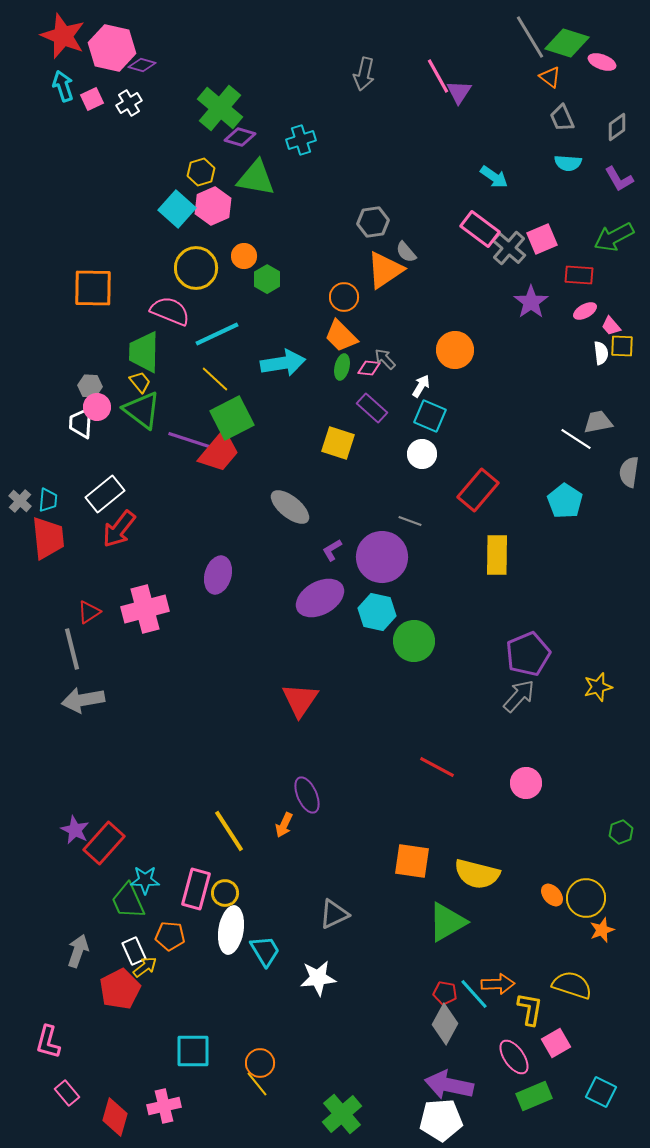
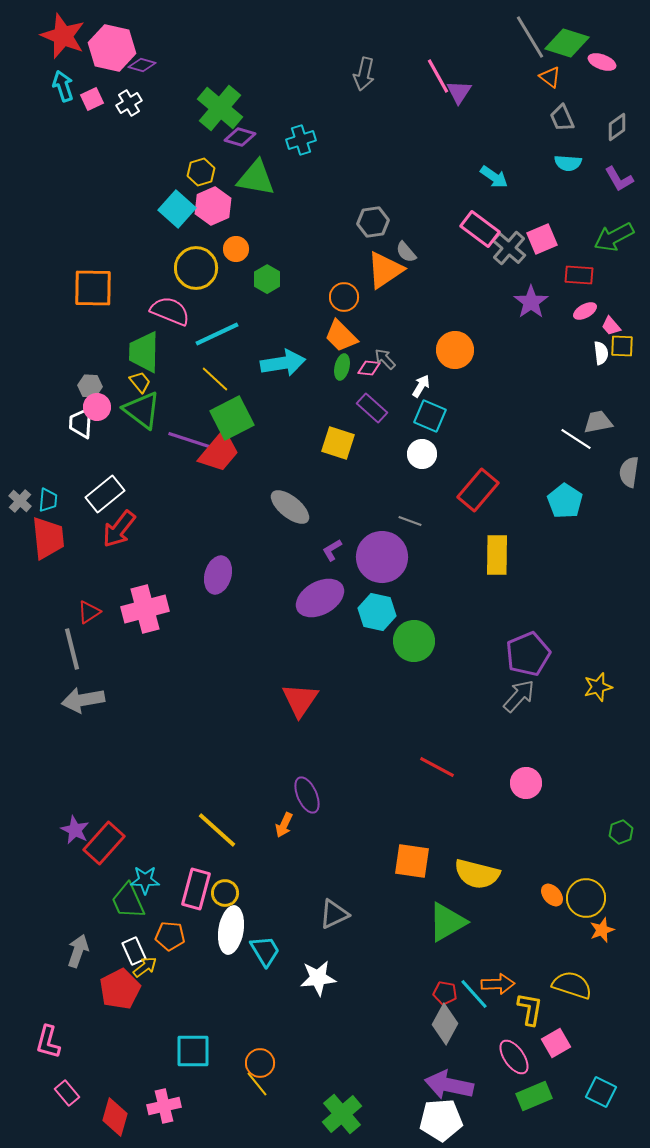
orange circle at (244, 256): moved 8 px left, 7 px up
yellow line at (229, 831): moved 12 px left, 1 px up; rotated 15 degrees counterclockwise
